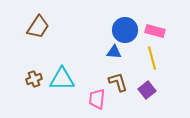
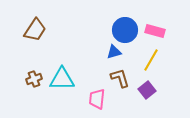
brown trapezoid: moved 3 px left, 3 px down
blue triangle: rotated 21 degrees counterclockwise
yellow line: moved 1 px left, 2 px down; rotated 45 degrees clockwise
brown L-shape: moved 2 px right, 4 px up
